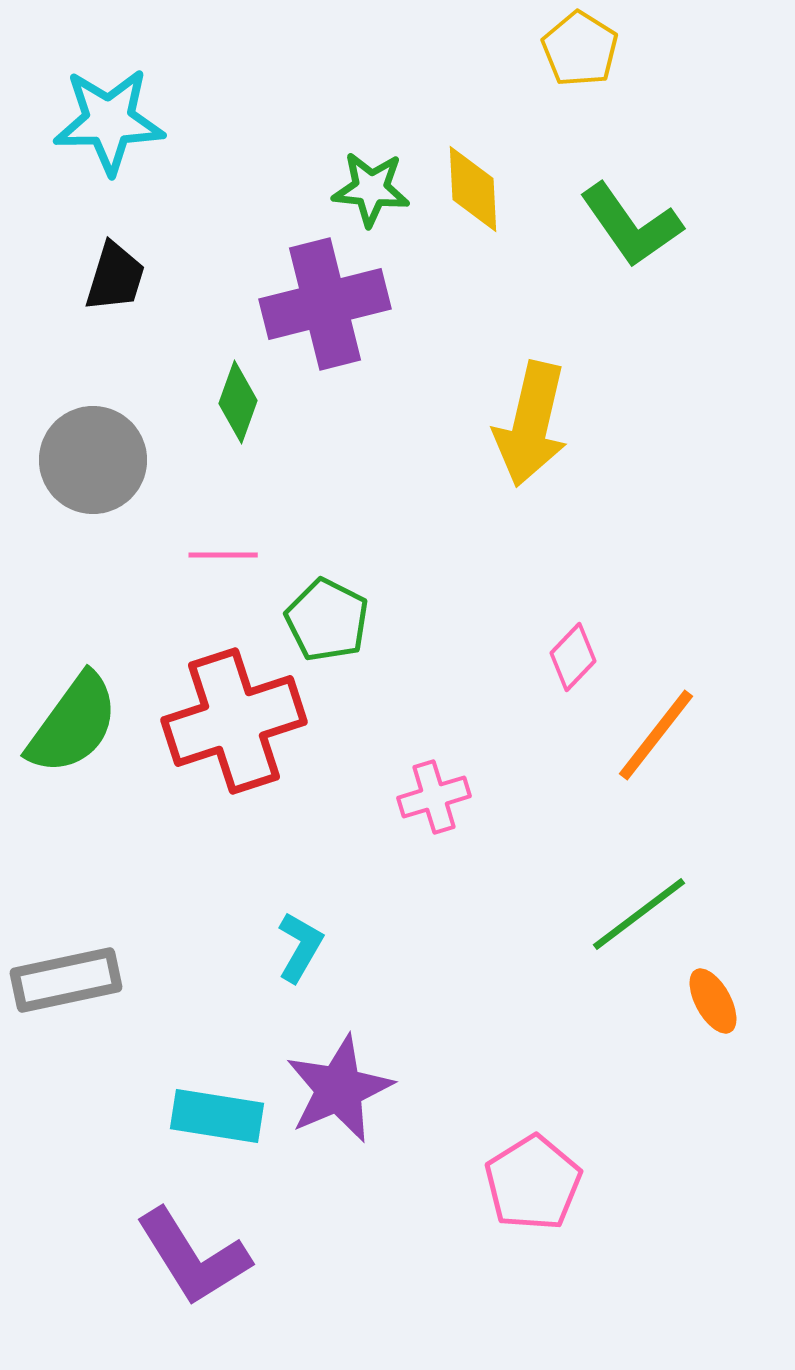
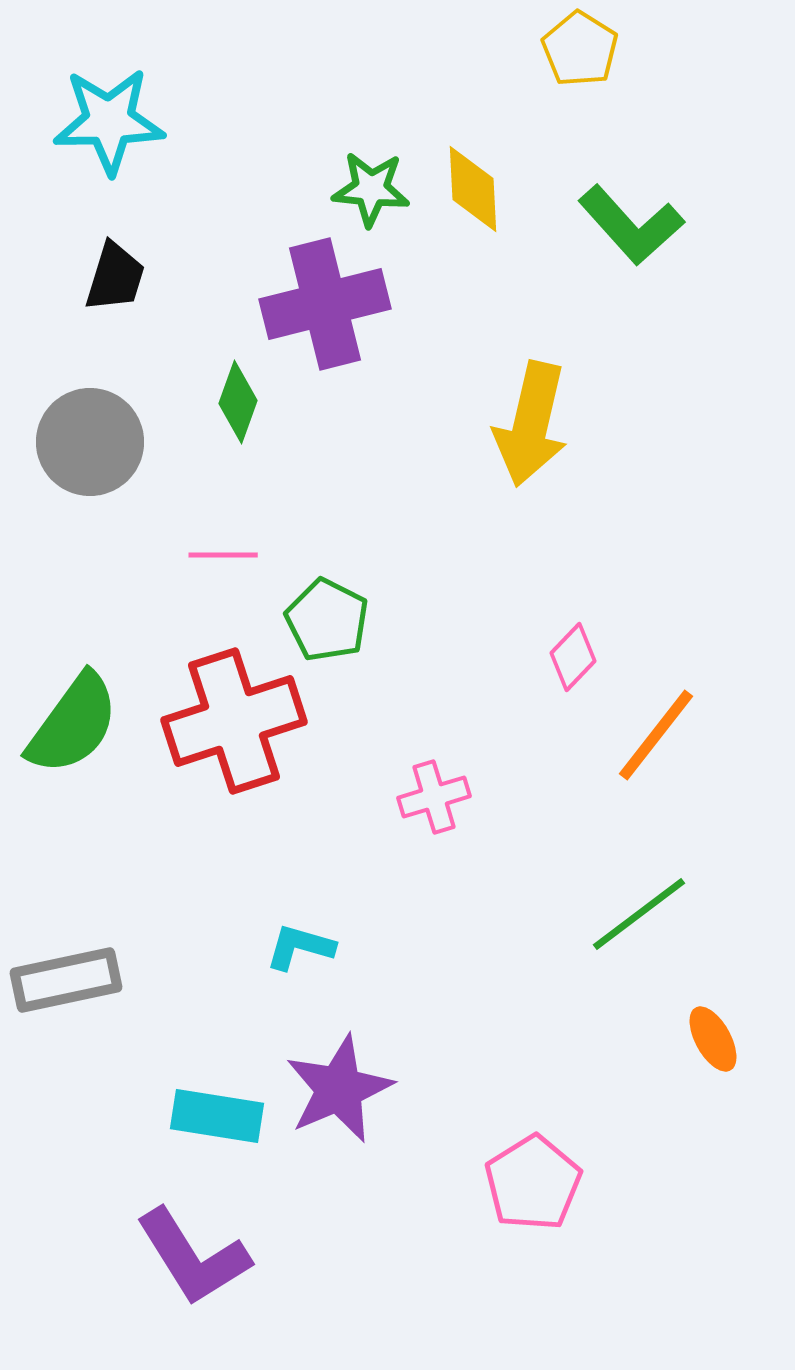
green L-shape: rotated 7 degrees counterclockwise
gray circle: moved 3 px left, 18 px up
cyan L-shape: rotated 104 degrees counterclockwise
orange ellipse: moved 38 px down
